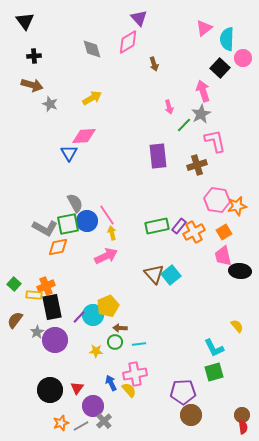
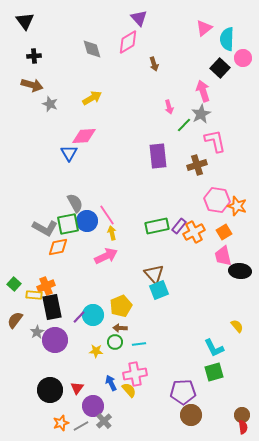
orange star at (237, 206): rotated 30 degrees clockwise
cyan square at (171, 275): moved 12 px left, 15 px down; rotated 18 degrees clockwise
yellow pentagon at (108, 306): moved 13 px right
